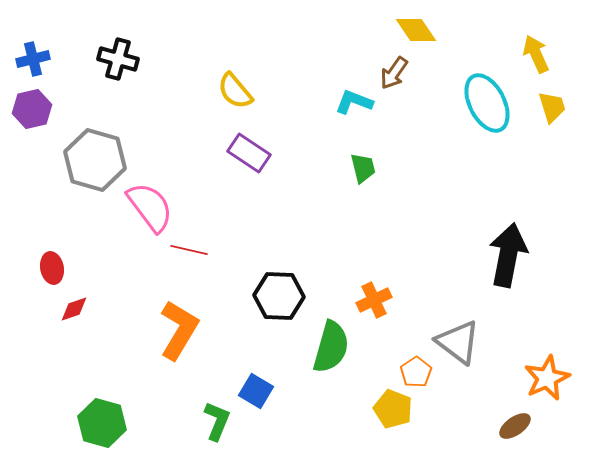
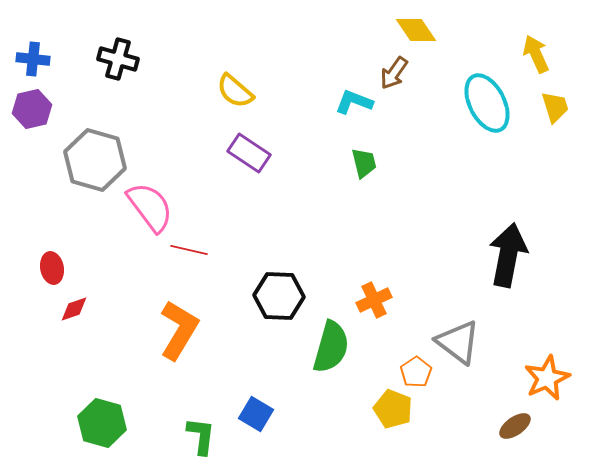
blue cross: rotated 20 degrees clockwise
yellow semicircle: rotated 9 degrees counterclockwise
yellow trapezoid: moved 3 px right
green trapezoid: moved 1 px right, 5 px up
blue square: moved 23 px down
green L-shape: moved 16 px left, 15 px down; rotated 15 degrees counterclockwise
